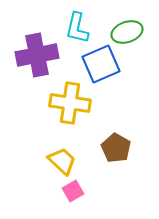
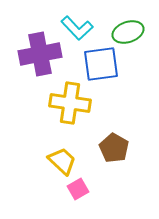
cyan L-shape: rotated 56 degrees counterclockwise
green ellipse: moved 1 px right
purple cross: moved 3 px right, 1 px up
blue square: rotated 15 degrees clockwise
brown pentagon: moved 2 px left
pink square: moved 5 px right, 2 px up
